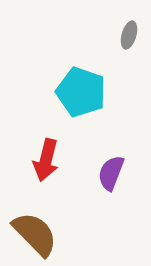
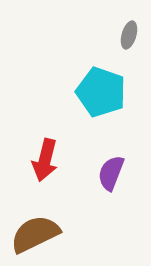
cyan pentagon: moved 20 px right
red arrow: moved 1 px left
brown semicircle: rotated 72 degrees counterclockwise
